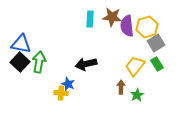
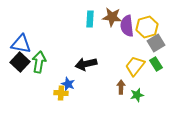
green rectangle: moved 1 px left
green star: rotated 16 degrees clockwise
